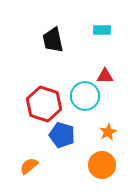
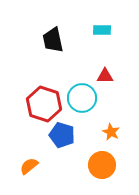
cyan circle: moved 3 px left, 2 px down
orange star: moved 3 px right; rotated 18 degrees counterclockwise
